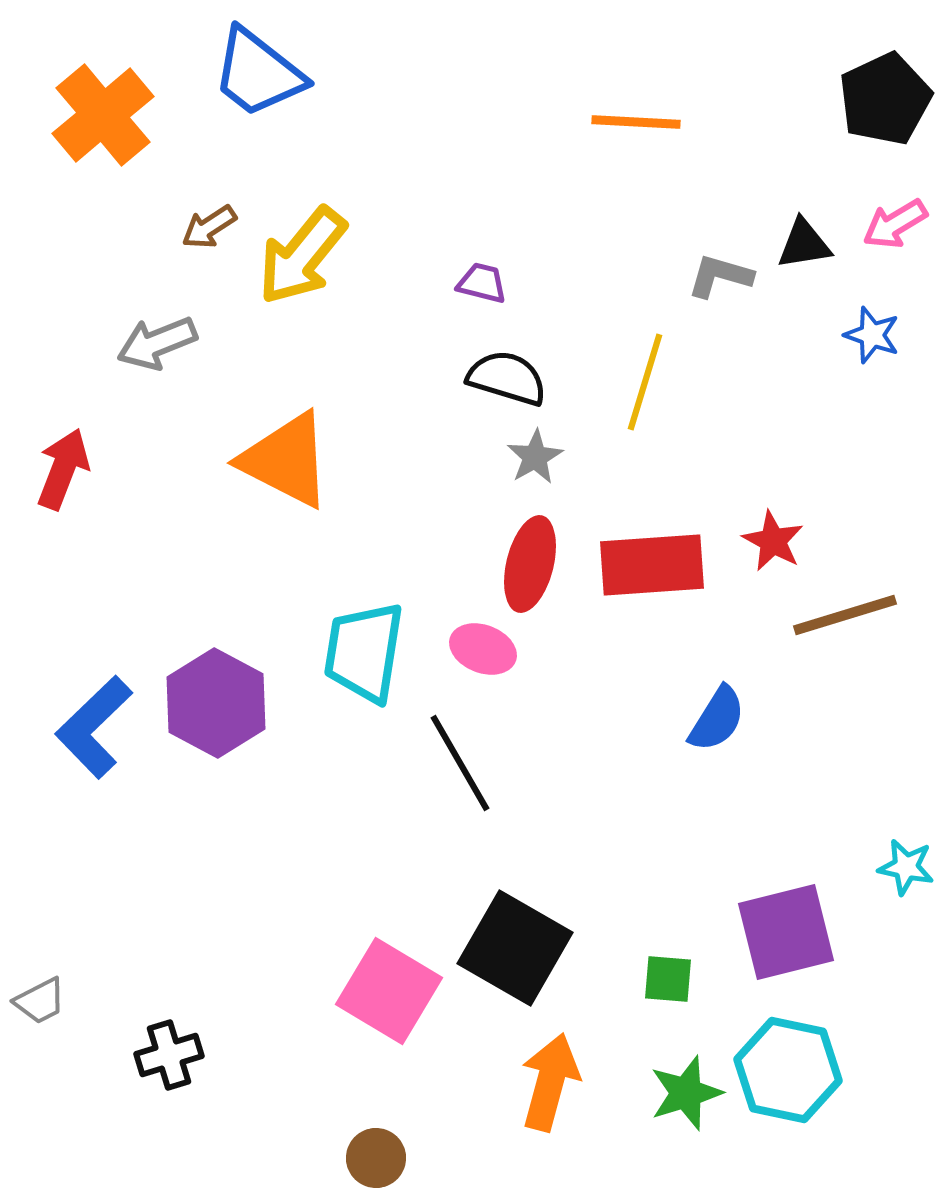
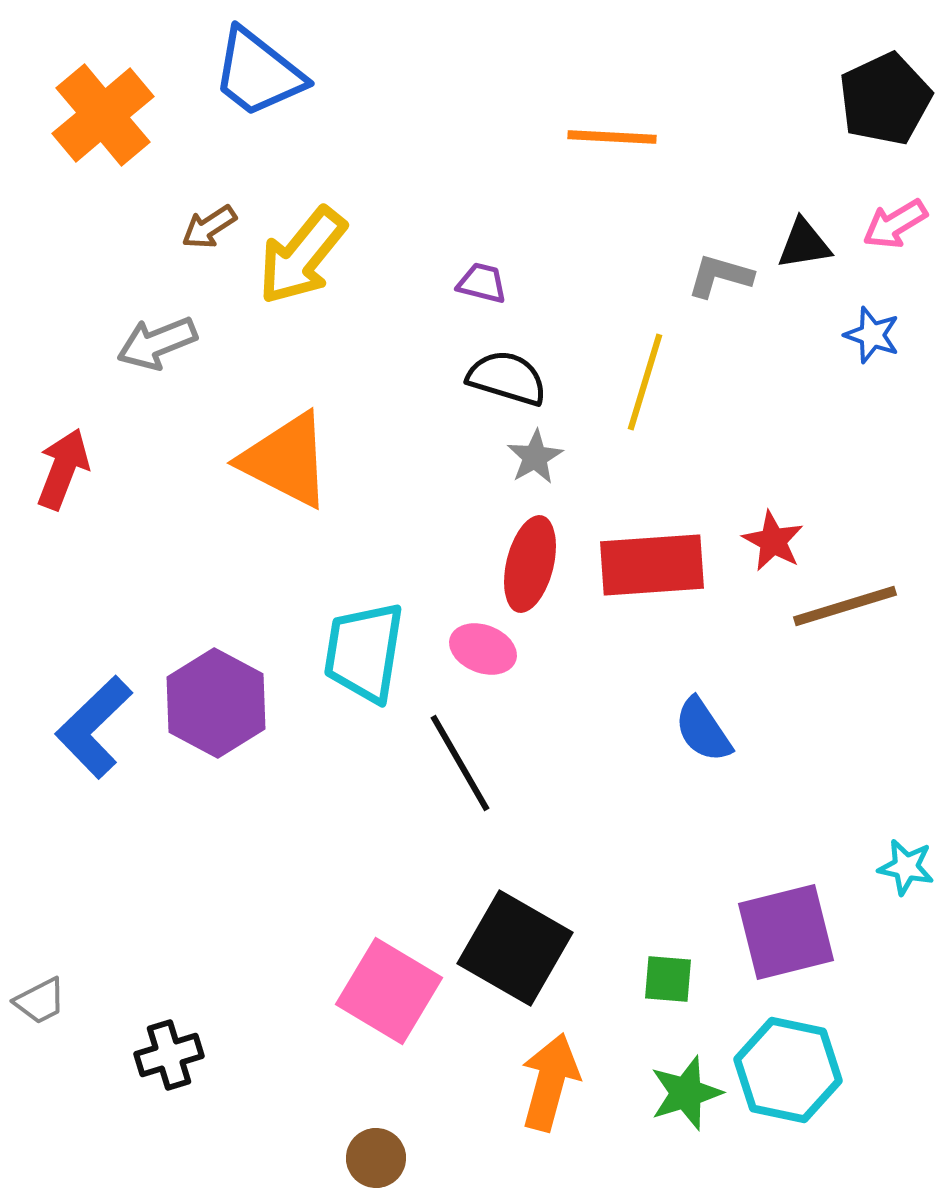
orange line: moved 24 px left, 15 px down
brown line: moved 9 px up
blue semicircle: moved 14 px left, 11 px down; rotated 114 degrees clockwise
